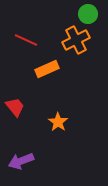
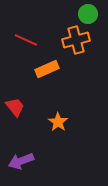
orange cross: rotated 12 degrees clockwise
